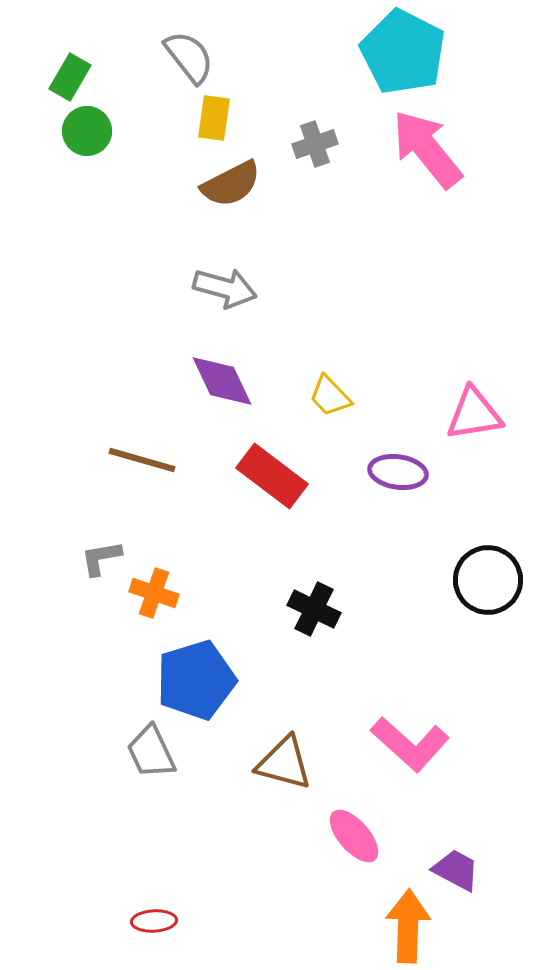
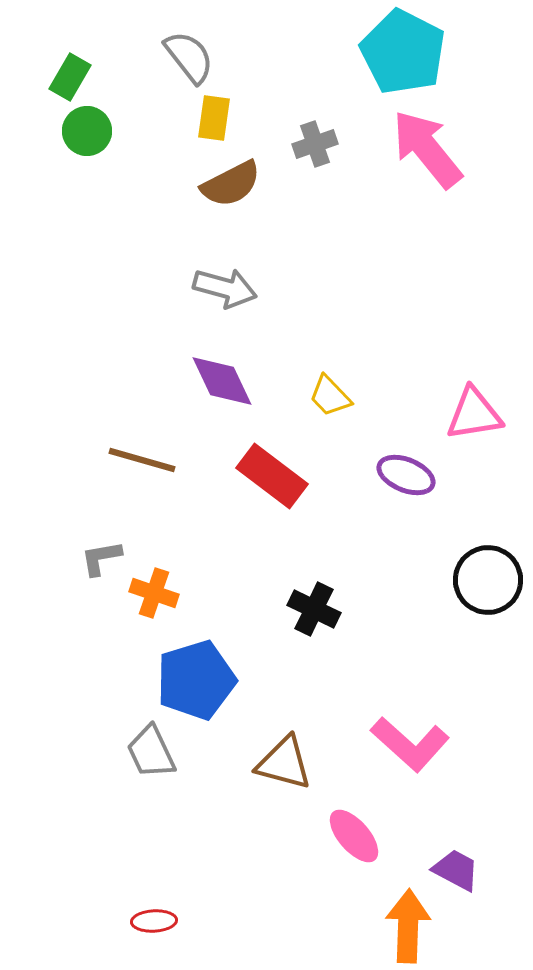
purple ellipse: moved 8 px right, 3 px down; rotated 14 degrees clockwise
